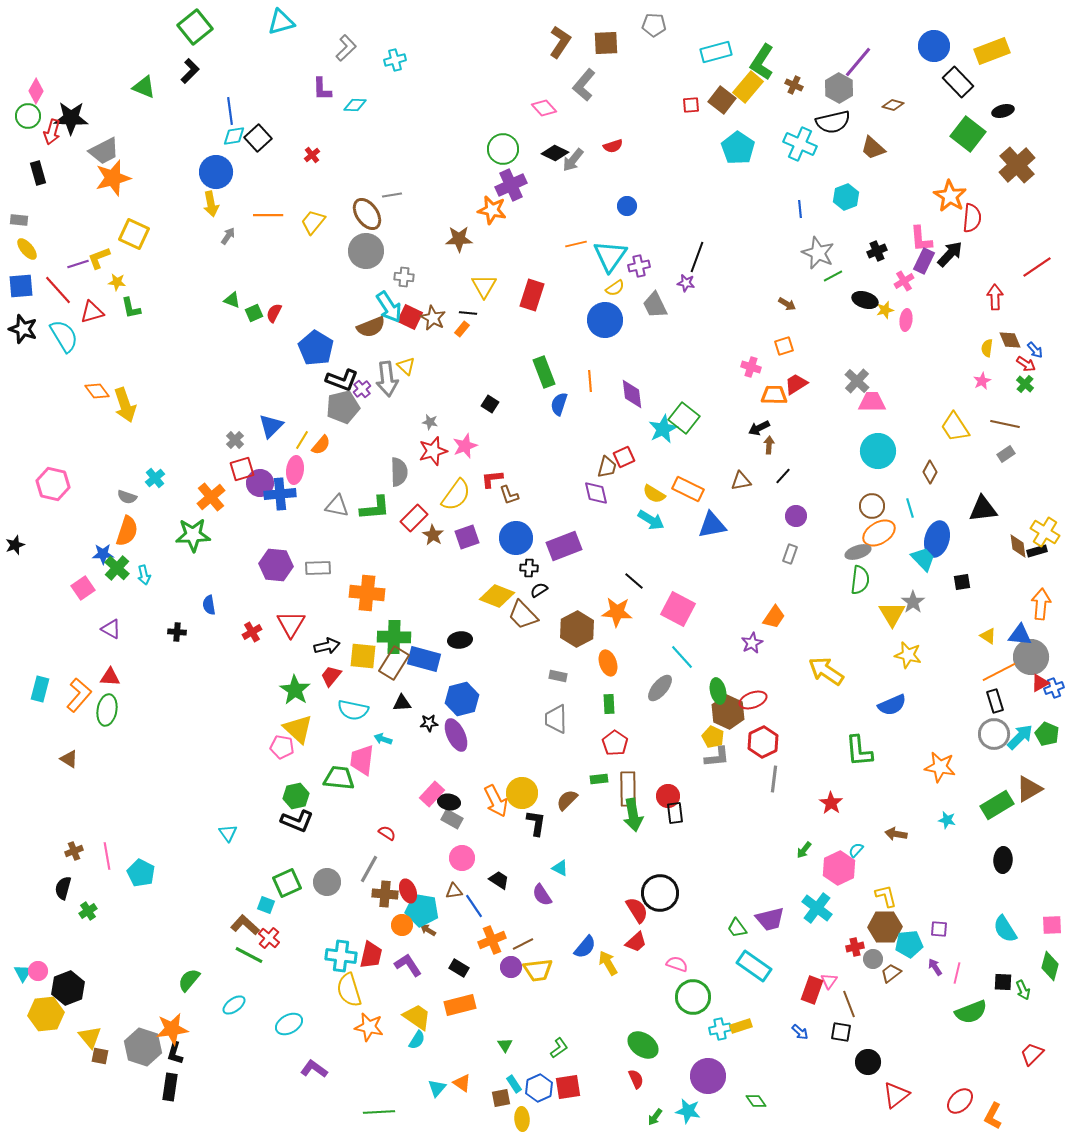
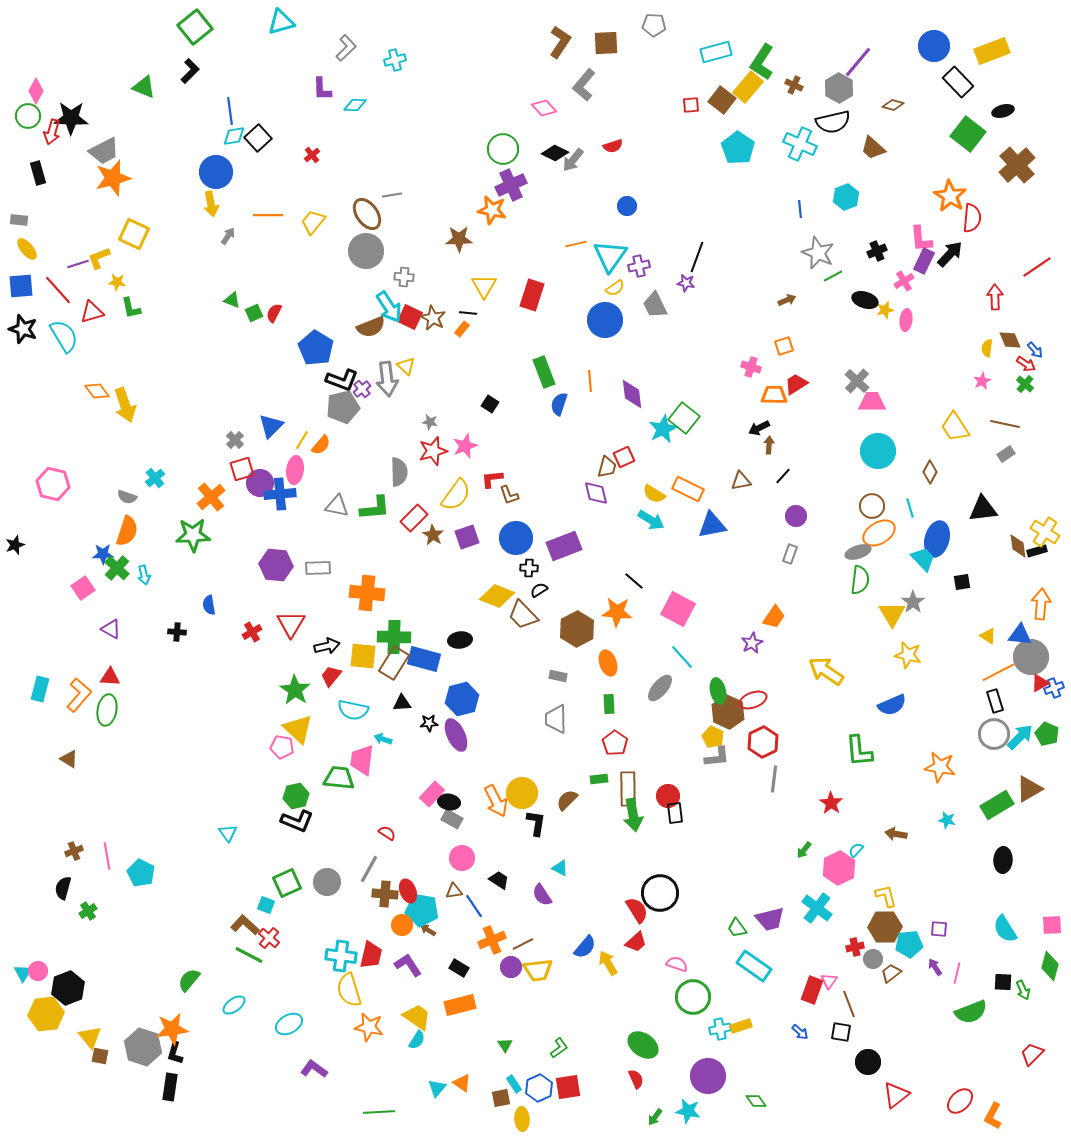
brown arrow at (787, 304): moved 4 px up; rotated 54 degrees counterclockwise
